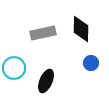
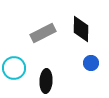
gray rectangle: rotated 15 degrees counterclockwise
black ellipse: rotated 20 degrees counterclockwise
